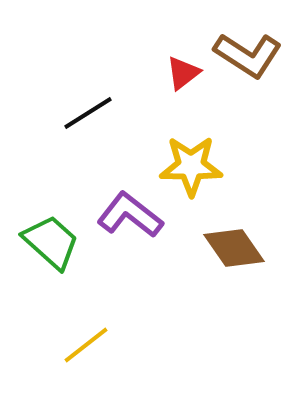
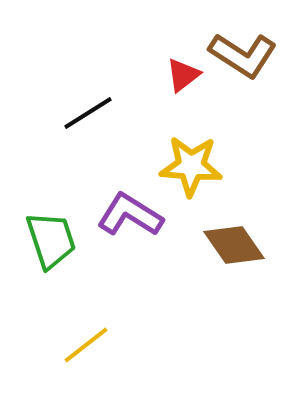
brown L-shape: moved 5 px left
red triangle: moved 2 px down
yellow star: rotated 4 degrees clockwise
purple L-shape: rotated 6 degrees counterclockwise
green trapezoid: moved 2 px up; rotated 30 degrees clockwise
brown diamond: moved 3 px up
